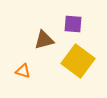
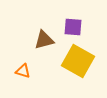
purple square: moved 3 px down
yellow square: rotated 8 degrees counterclockwise
